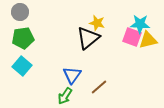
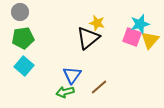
cyan star: rotated 18 degrees counterclockwise
yellow triangle: moved 2 px right; rotated 36 degrees counterclockwise
cyan square: moved 2 px right
green arrow: moved 4 px up; rotated 42 degrees clockwise
